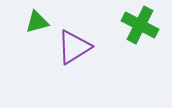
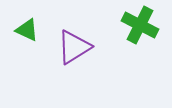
green triangle: moved 10 px left, 8 px down; rotated 40 degrees clockwise
